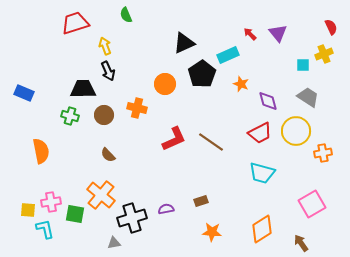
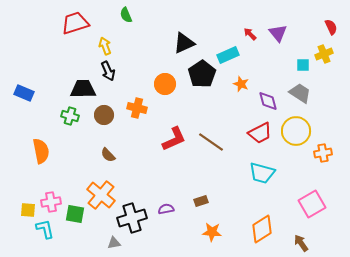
gray trapezoid at (308, 97): moved 8 px left, 4 px up
